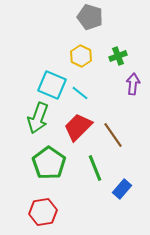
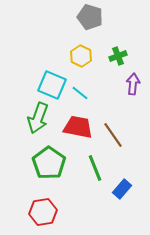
red trapezoid: rotated 56 degrees clockwise
